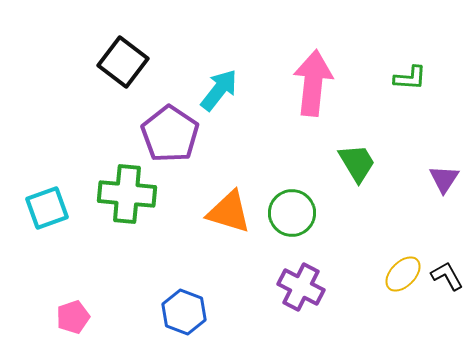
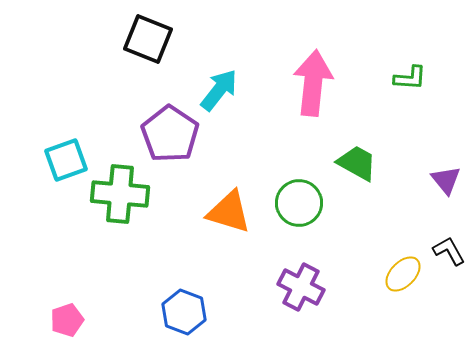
black square: moved 25 px right, 23 px up; rotated 15 degrees counterclockwise
green trapezoid: rotated 30 degrees counterclockwise
purple triangle: moved 2 px right, 1 px down; rotated 12 degrees counterclockwise
green cross: moved 7 px left
cyan square: moved 19 px right, 48 px up
green circle: moved 7 px right, 10 px up
black L-shape: moved 2 px right, 25 px up
pink pentagon: moved 6 px left, 3 px down
